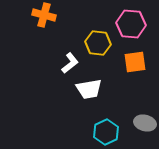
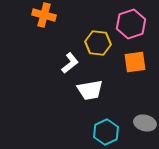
pink hexagon: rotated 24 degrees counterclockwise
white trapezoid: moved 1 px right, 1 px down
